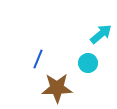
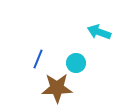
cyan arrow: moved 2 px left, 2 px up; rotated 120 degrees counterclockwise
cyan circle: moved 12 px left
